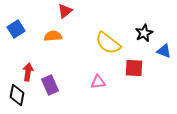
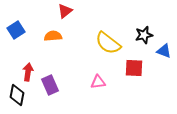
blue square: moved 1 px down
black star: moved 2 px down; rotated 12 degrees clockwise
